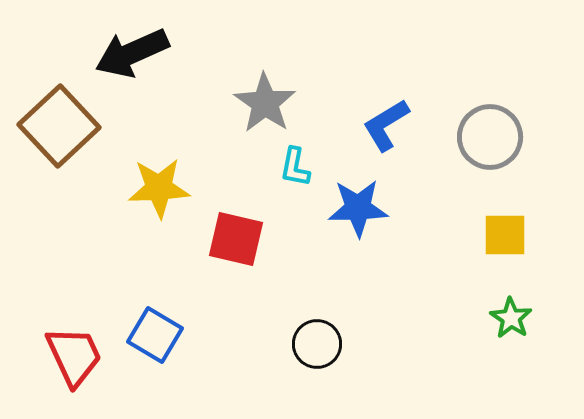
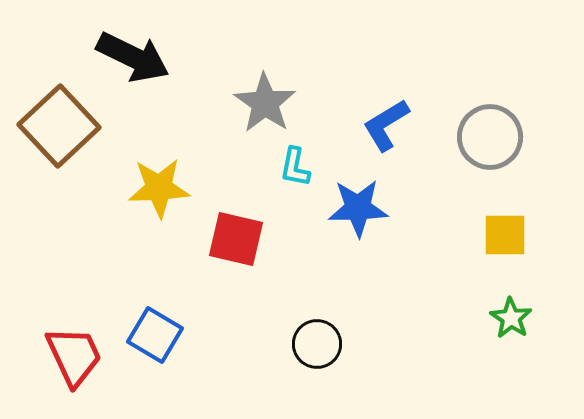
black arrow: moved 1 px right, 4 px down; rotated 130 degrees counterclockwise
